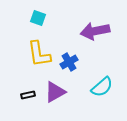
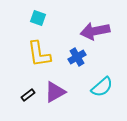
blue cross: moved 8 px right, 5 px up
black rectangle: rotated 24 degrees counterclockwise
